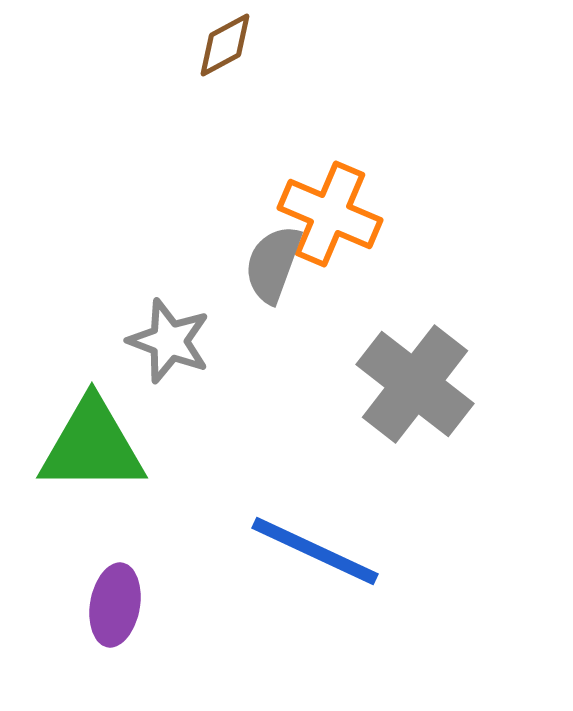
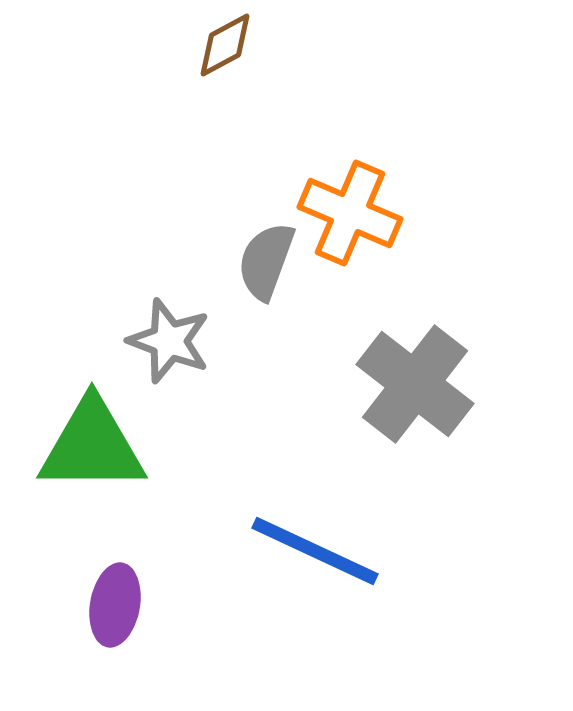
orange cross: moved 20 px right, 1 px up
gray semicircle: moved 7 px left, 3 px up
